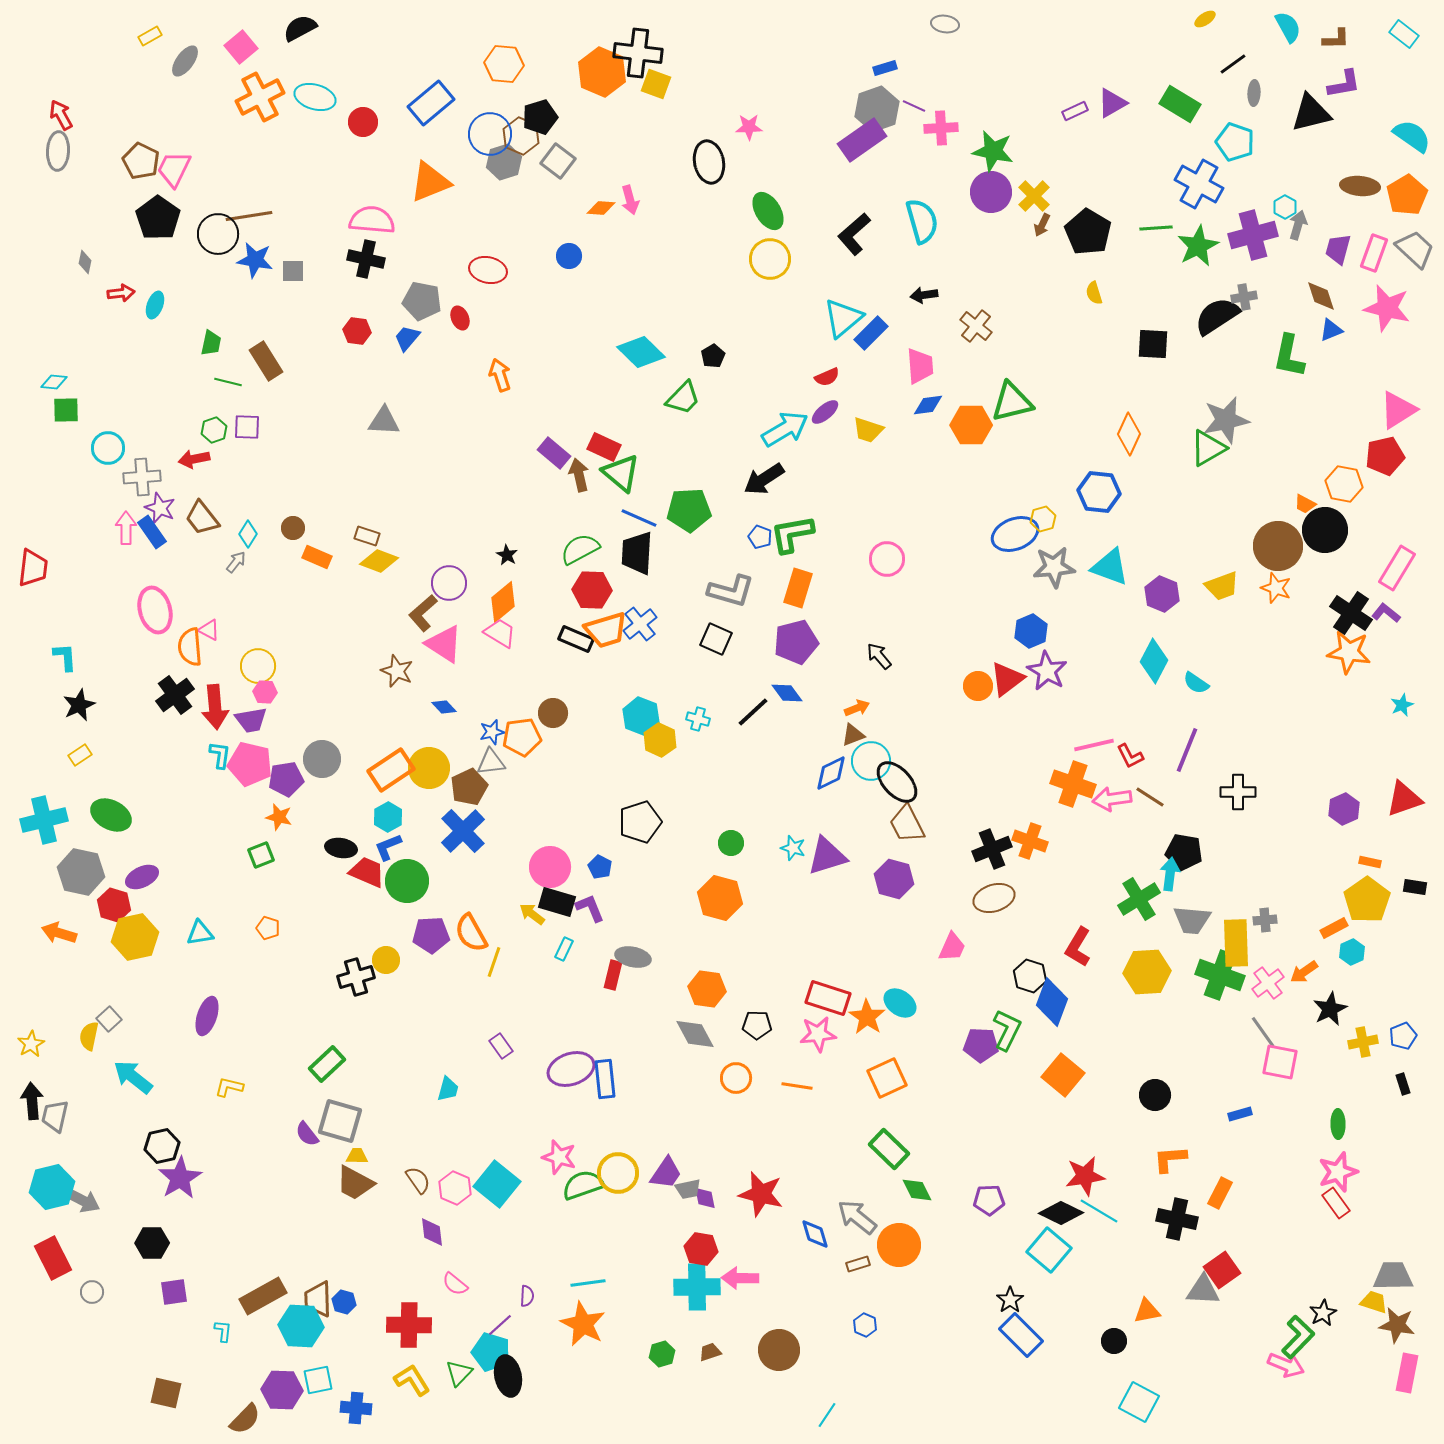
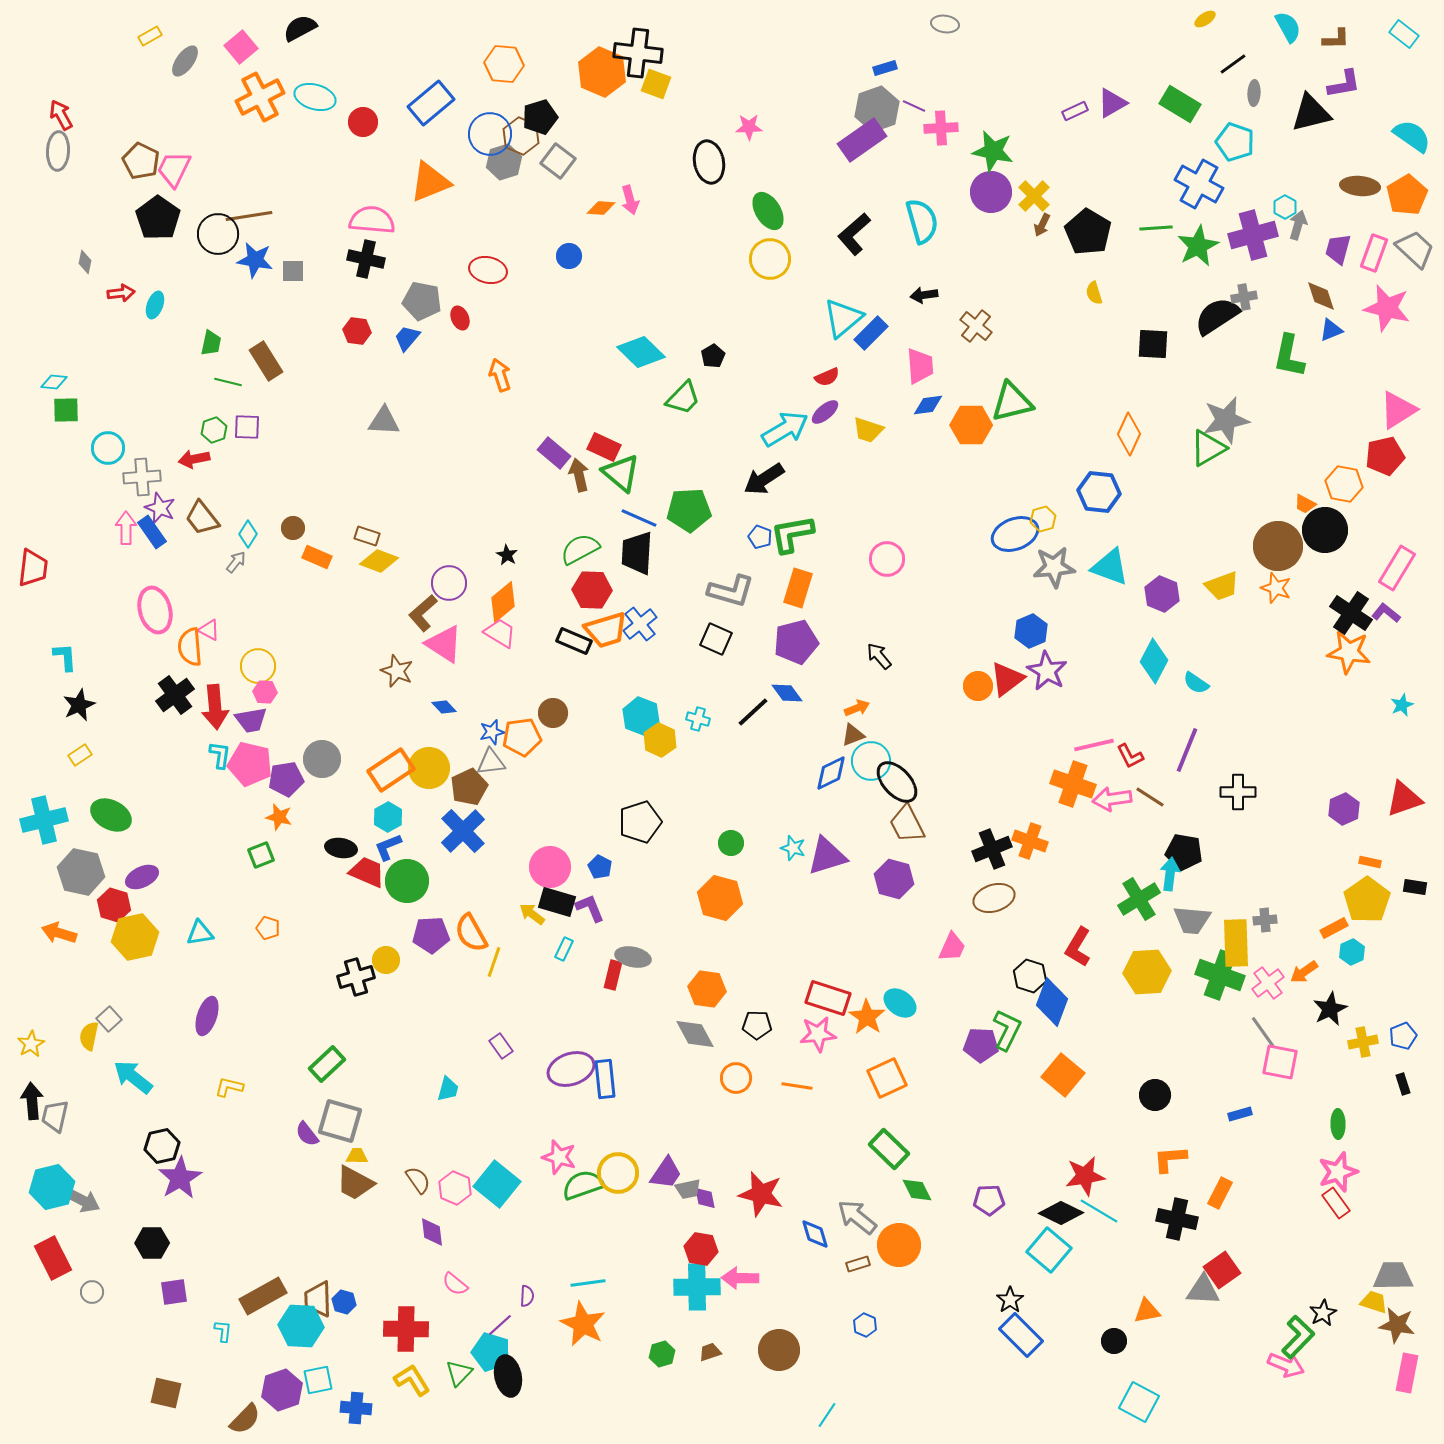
black rectangle at (576, 639): moved 2 px left, 2 px down
red cross at (409, 1325): moved 3 px left, 4 px down
purple hexagon at (282, 1390): rotated 21 degrees counterclockwise
